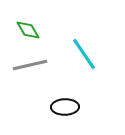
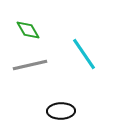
black ellipse: moved 4 px left, 4 px down
